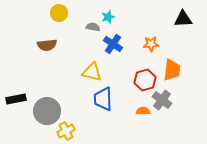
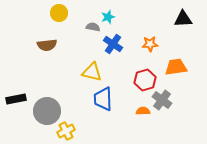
orange star: moved 1 px left
orange trapezoid: moved 4 px right, 3 px up; rotated 105 degrees counterclockwise
